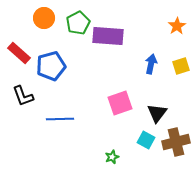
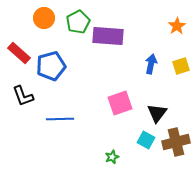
green pentagon: moved 1 px up
